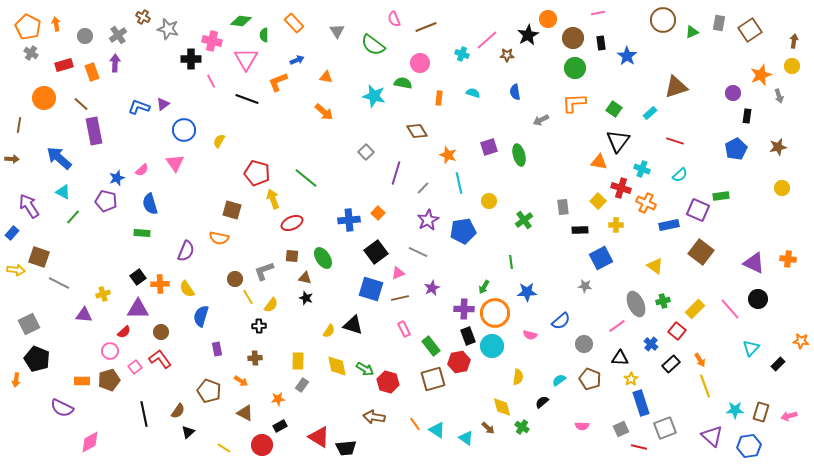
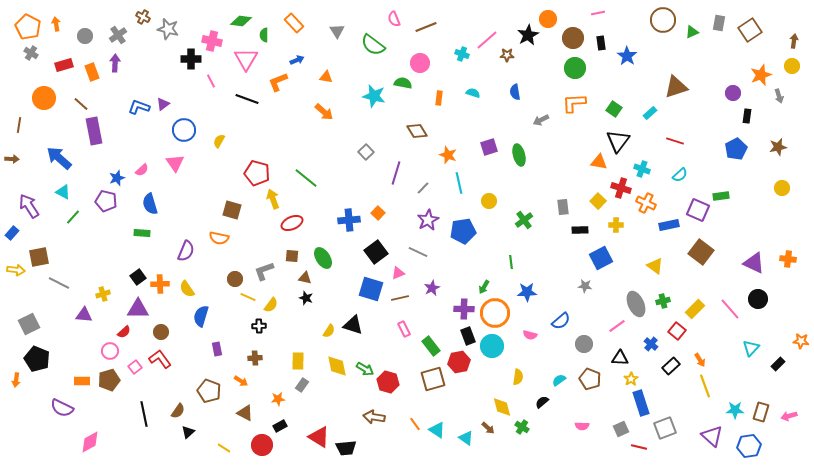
brown square at (39, 257): rotated 30 degrees counterclockwise
yellow line at (248, 297): rotated 35 degrees counterclockwise
black rectangle at (671, 364): moved 2 px down
